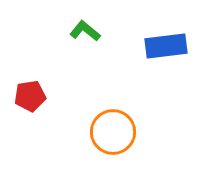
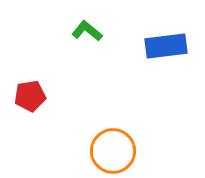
green L-shape: moved 2 px right
orange circle: moved 19 px down
